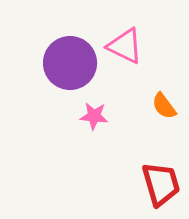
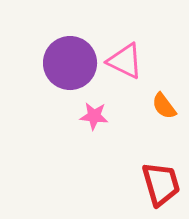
pink triangle: moved 15 px down
